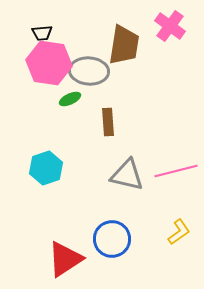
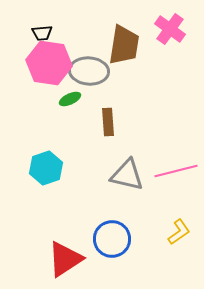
pink cross: moved 3 px down
